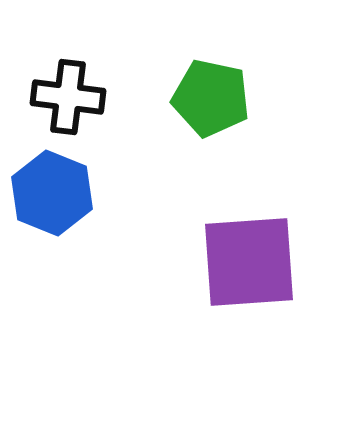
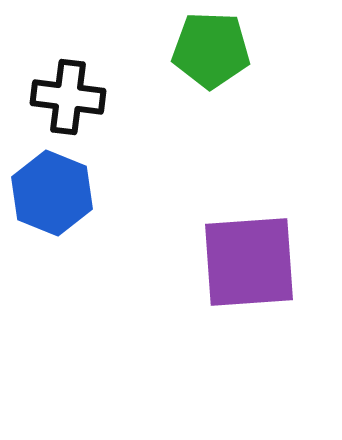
green pentagon: moved 48 px up; rotated 10 degrees counterclockwise
